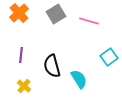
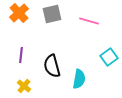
gray square: moved 4 px left; rotated 18 degrees clockwise
cyan semicircle: rotated 42 degrees clockwise
